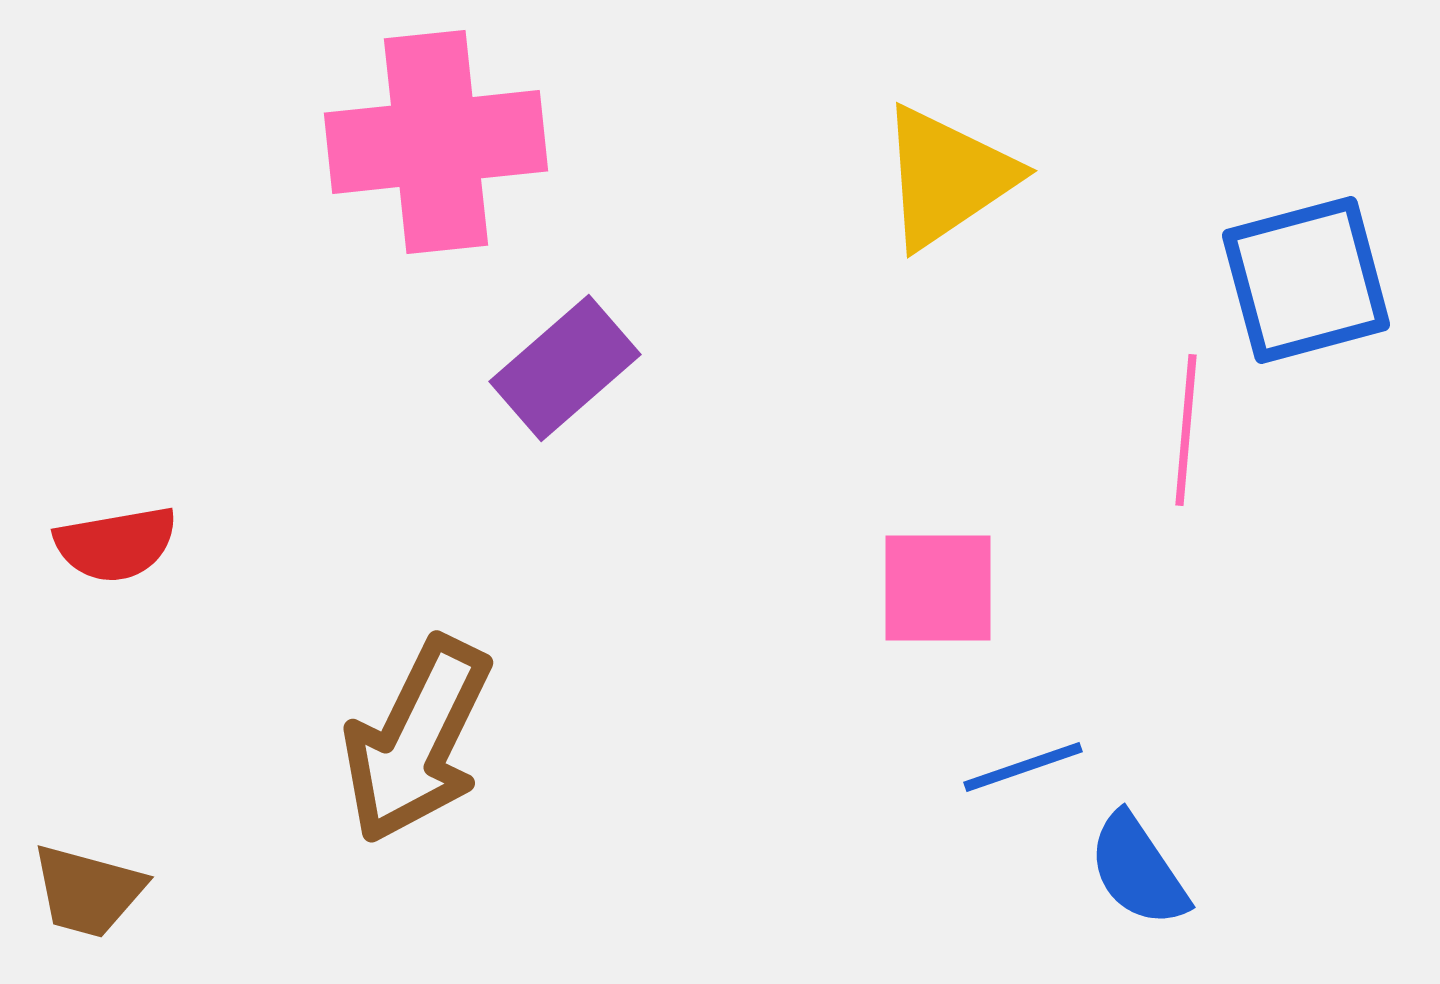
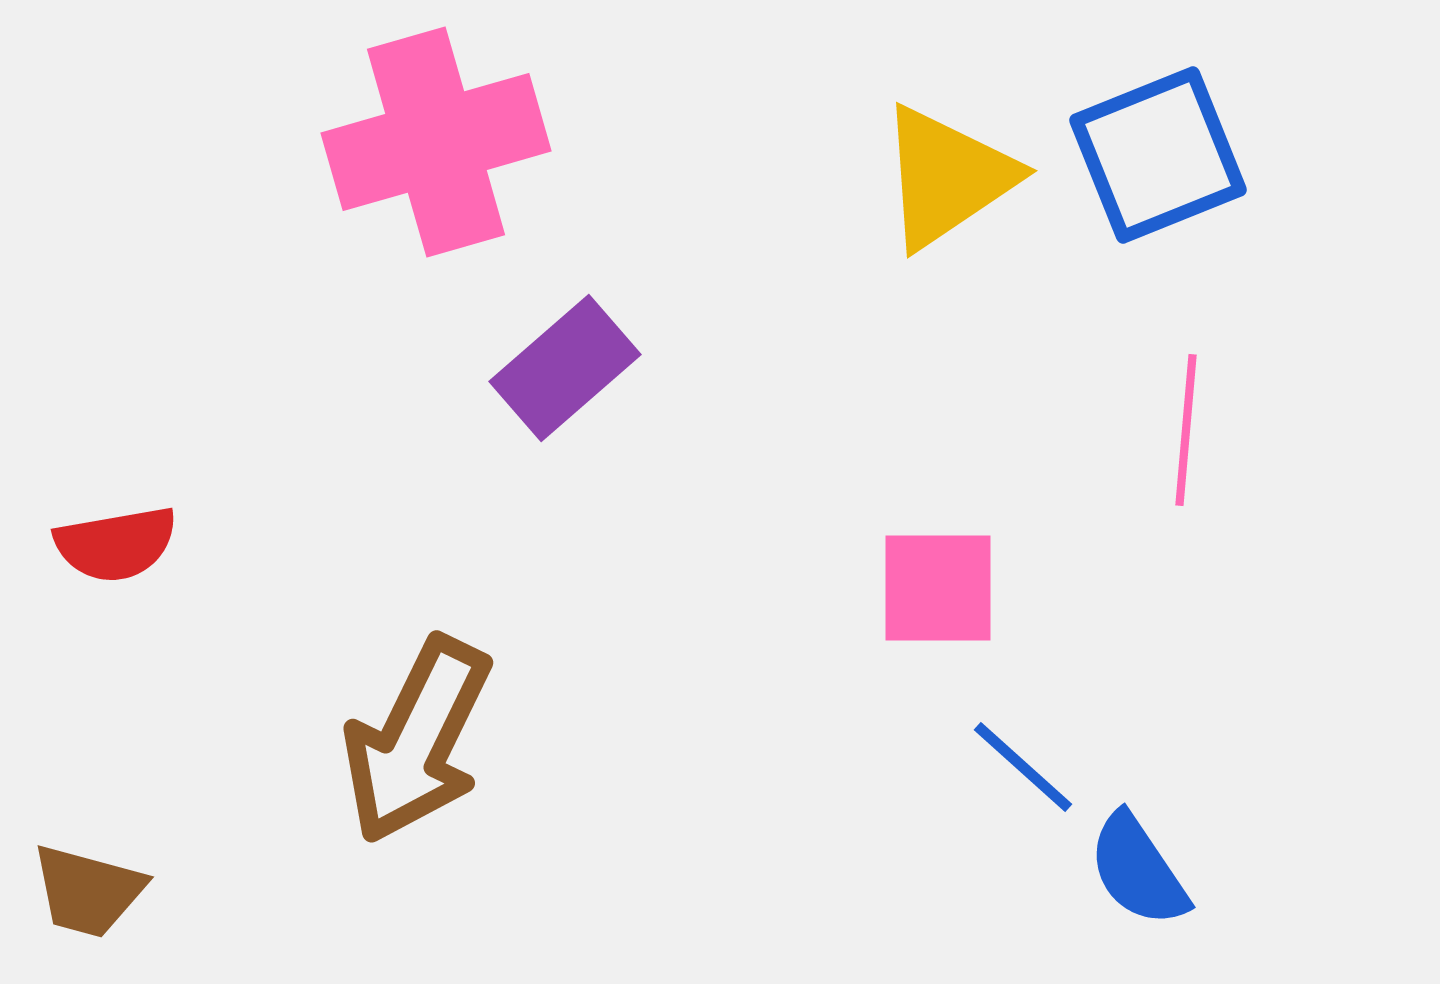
pink cross: rotated 10 degrees counterclockwise
blue square: moved 148 px left, 125 px up; rotated 7 degrees counterclockwise
blue line: rotated 61 degrees clockwise
